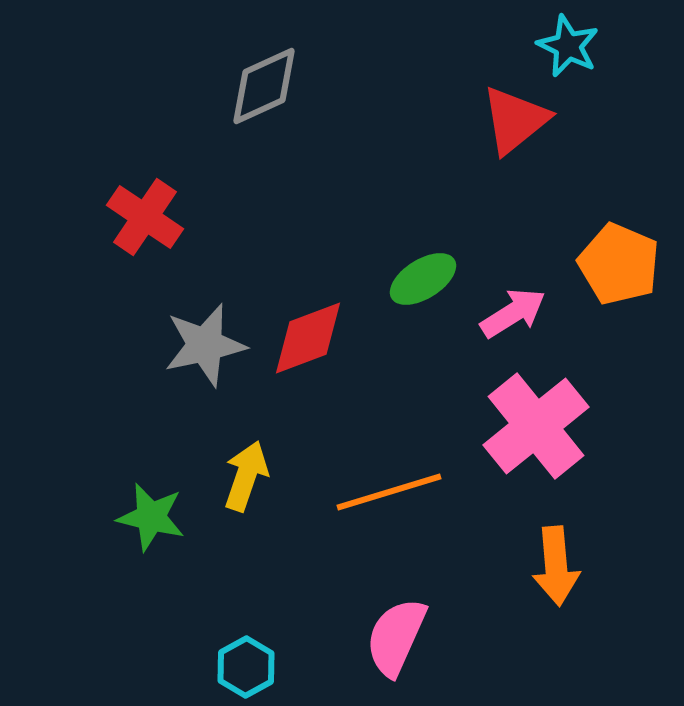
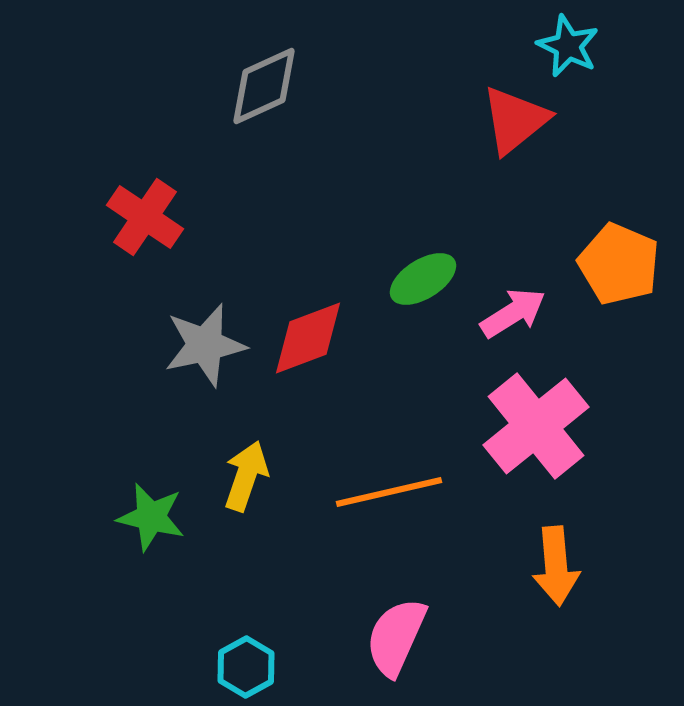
orange line: rotated 4 degrees clockwise
